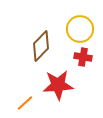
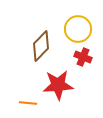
yellow circle: moved 2 px left
red cross: rotated 12 degrees clockwise
orange line: moved 3 px right; rotated 48 degrees clockwise
